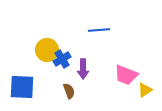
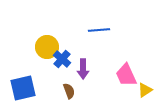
yellow circle: moved 3 px up
blue cross: rotated 18 degrees counterclockwise
pink trapezoid: rotated 45 degrees clockwise
blue square: moved 1 px right, 1 px down; rotated 16 degrees counterclockwise
